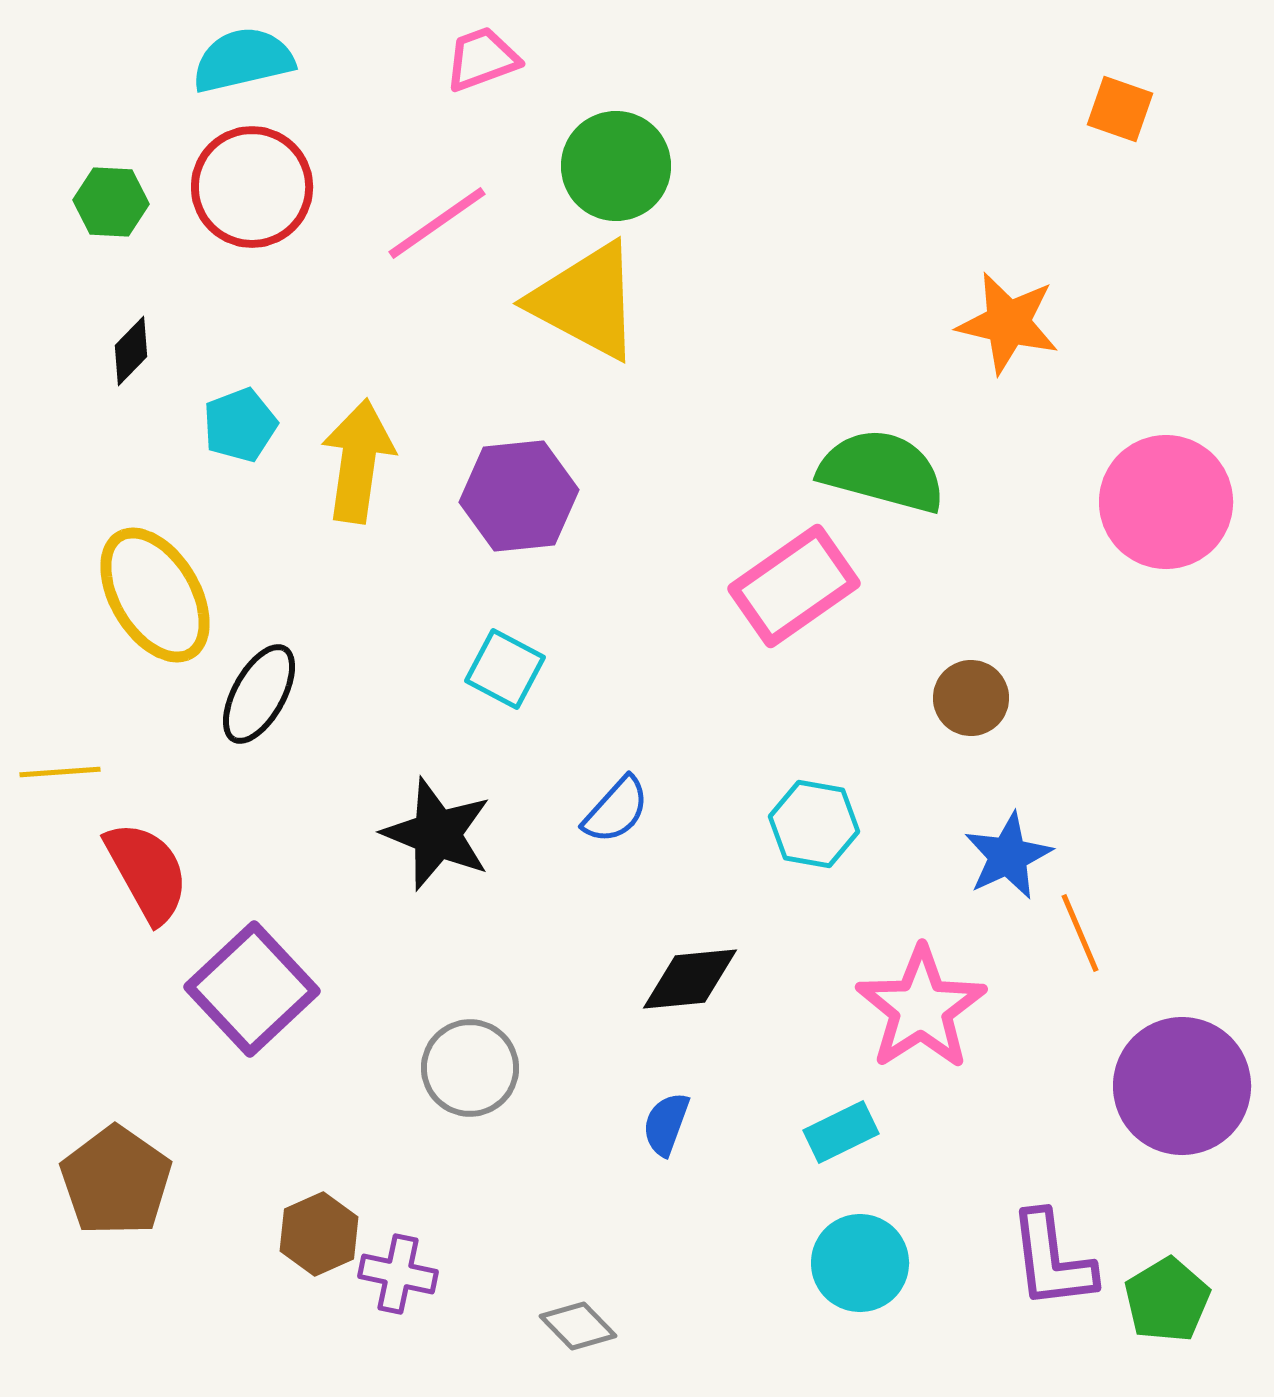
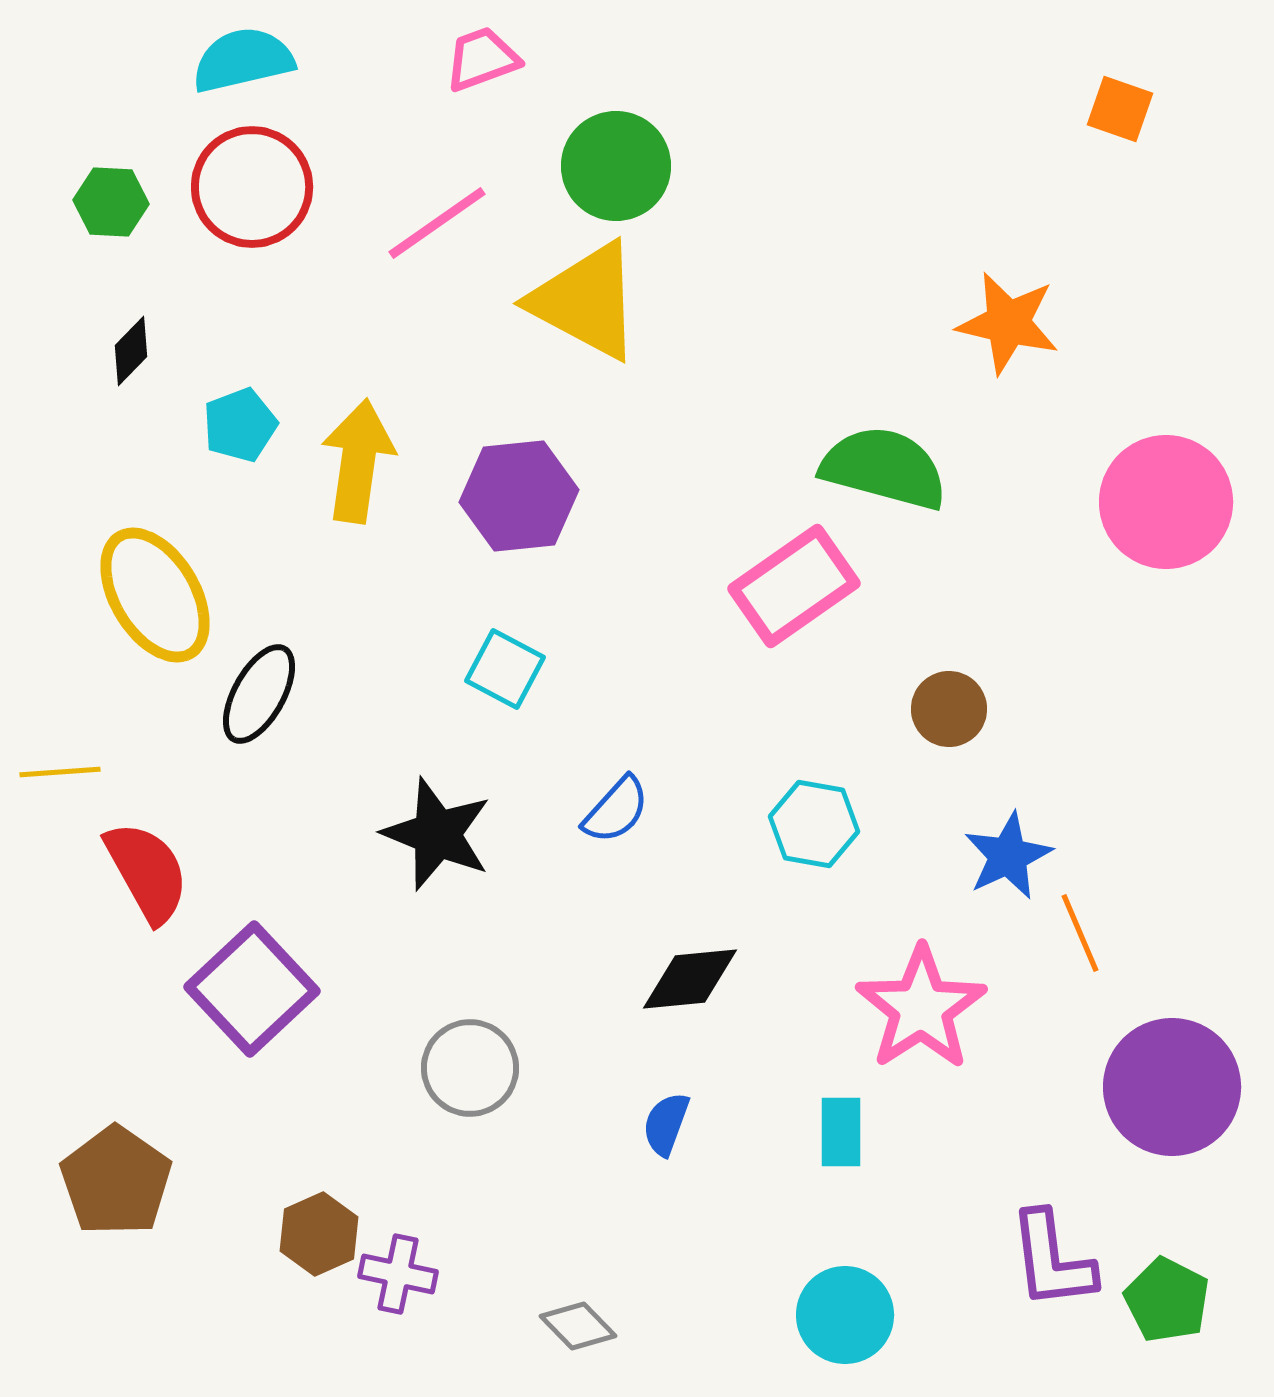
green semicircle at (882, 471): moved 2 px right, 3 px up
brown circle at (971, 698): moved 22 px left, 11 px down
purple circle at (1182, 1086): moved 10 px left, 1 px down
cyan rectangle at (841, 1132): rotated 64 degrees counterclockwise
cyan circle at (860, 1263): moved 15 px left, 52 px down
green pentagon at (1167, 1300): rotated 14 degrees counterclockwise
